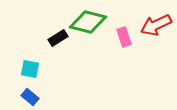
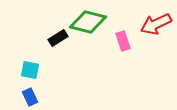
red arrow: moved 1 px up
pink rectangle: moved 1 px left, 4 px down
cyan square: moved 1 px down
blue rectangle: rotated 24 degrees clockwise
